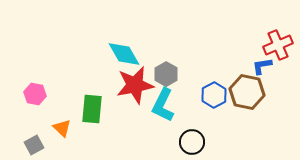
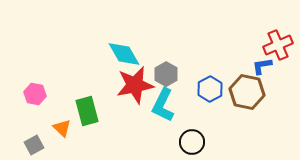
blue hexagon: moved 4 px left, 6 px up
green rectangle: moved 5 px left, 2 px down; rotated 20 degrees counterclockwise
